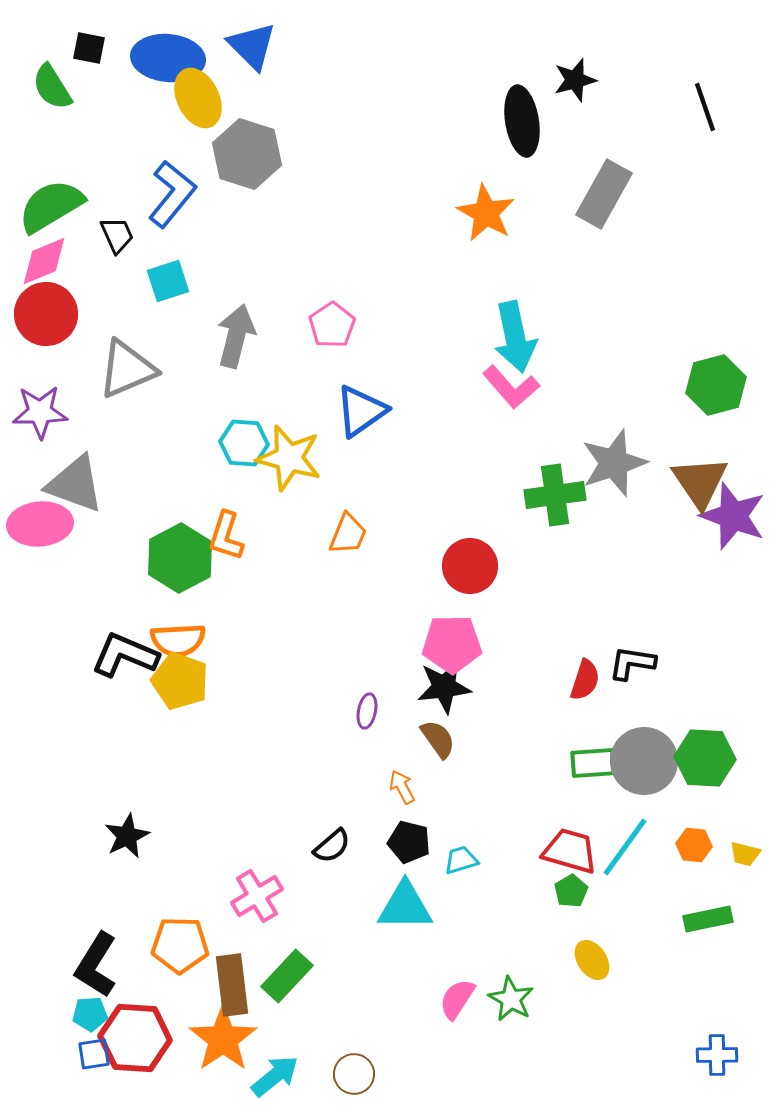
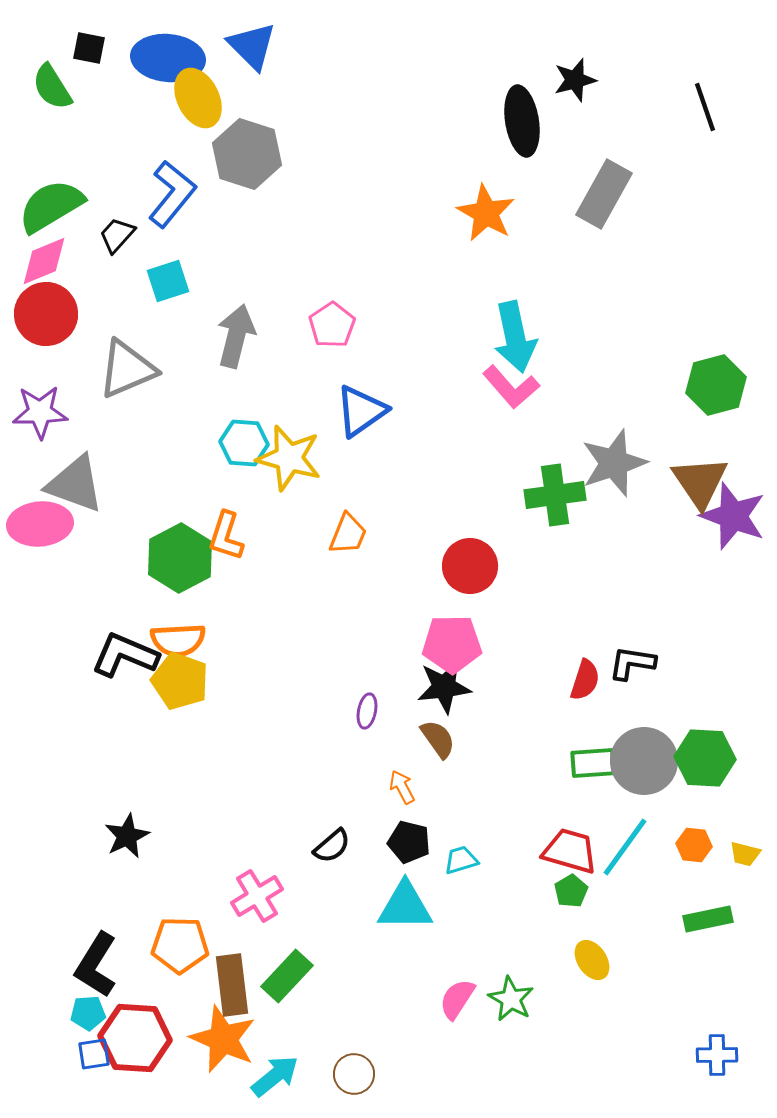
black trapezoid at (117, 235): rotated 114 degrees counterclockwise
cyan pentagon at (90, 1014): moved 2 px left, 1 px up
orange star at (223, 1039): rotated 14 degrees counterclockwise
